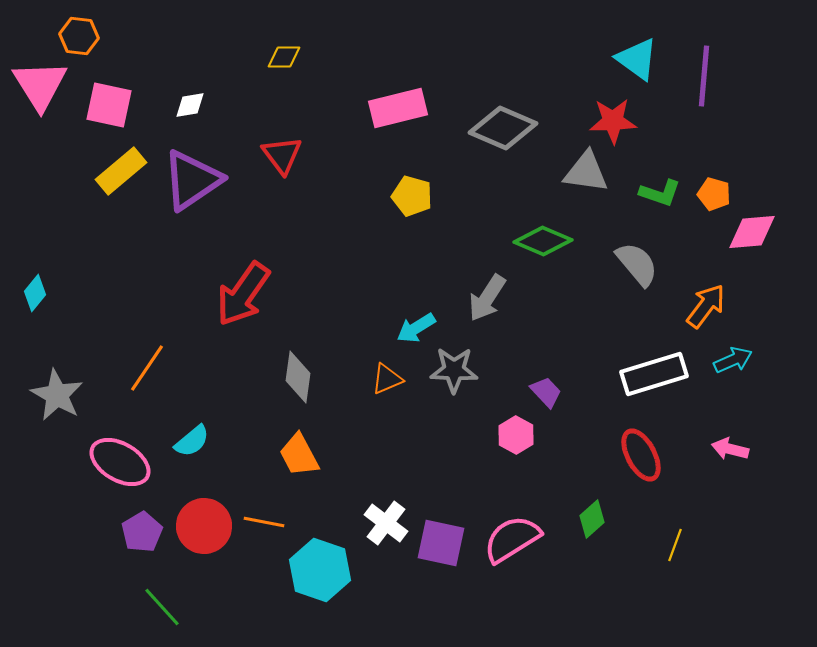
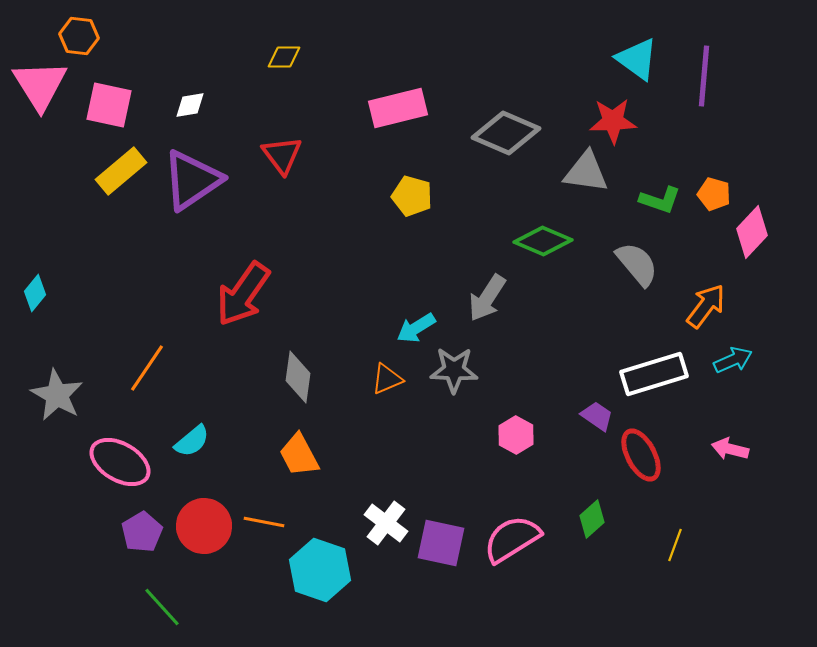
gray diamond at (503, 128): moved 3 px right, 5 px down
green L-shape at (660, 193): moved 7 px down
pink diamond at (752, 232): rotated 42 degrees counterclockwise
purple trapezoid at (546, 392): moved 51 px right, 24 px down; rotated 12 degrees counterclockwise
